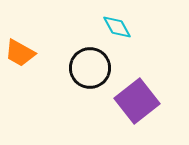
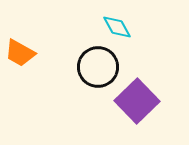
black circle: moved 8 px right, 1 px up
purple square: rotated 6 degrees counterclockwise
